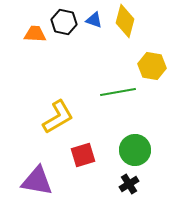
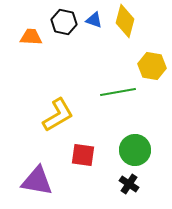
orange trapezoid: moved 4 px left, 3 px down
yellow L-shape: moved 2 px up
red square: rotated 25 degrees clockwise
black cross: rotated 24 degrees counterclockwise
